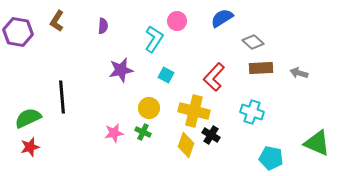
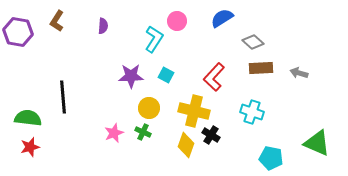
purple star: moved 10 px right, 6 px down; rotated 10 degrees clockwise
black line: moved 1 px right
green semicircle: rotated 32 degrees clockwise
pink star: rotated 12 degrees counterclockwise
